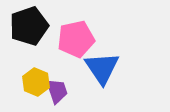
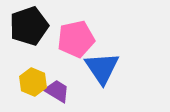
yellow hexagon: moved 3 px left
purple trapezoid: rotated 40 degrees counterclockwise
